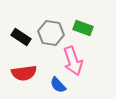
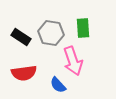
green rectangle: rotated 66 degrees clockwise
